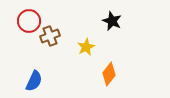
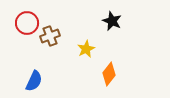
red circle: moved 2 px left, 2 px down
yellow star: moved 2 px down
